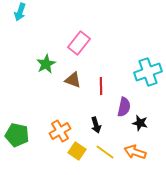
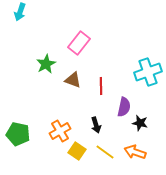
green pentagon: moved 1 px right, 1 px up
